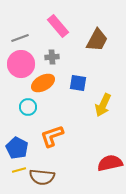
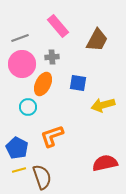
pink circle: moved 1 px right
orange ellipse: moved 1 px down; rotated 35 degrees counterclockwise
yellow arrow: rotated 50 degrees clockwise
red semicircle: moved 5 px left
brown semicircle: rotated 115 degrees counterclockwise
